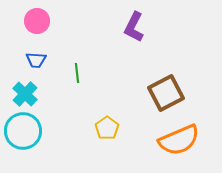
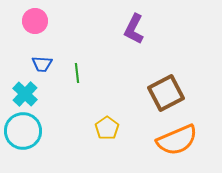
pink circle: moved 2 px left
purple L-shape: moved 2 px down
blue trapezoid: moved 6 px right, 4 px down
orange semicircle: moved 2 px left
